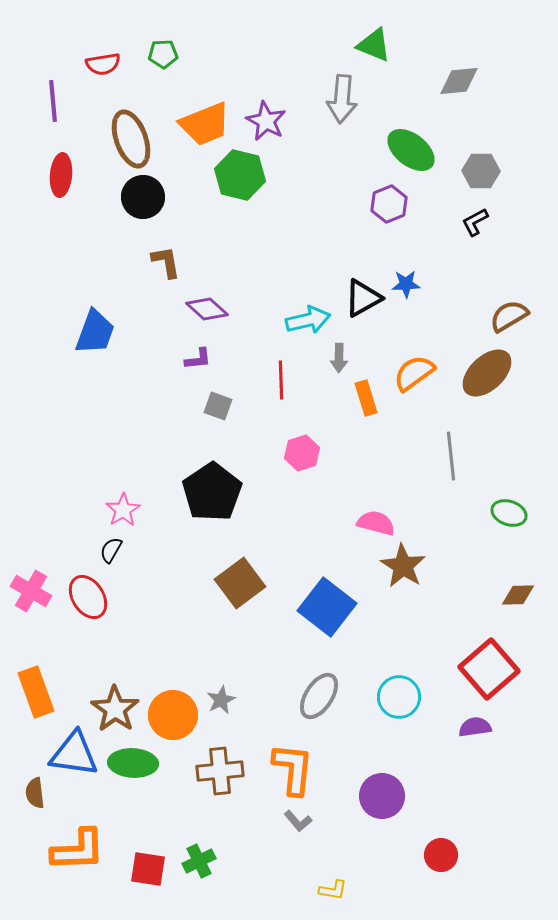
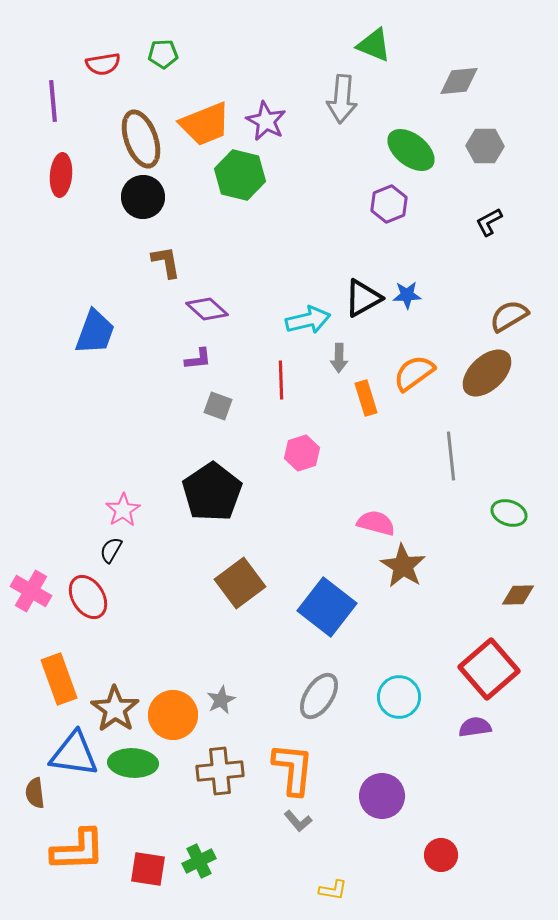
brown ellipse at (131, 139): moved 10 px right
gray hexagon at (481, 171): moved 4 px right, 25 px up
black L-shape at (475, 222): moved 14 px right
blue star at (406, 284): moved 1 px right, 11 px down
orange rectangle at (36, 692): moved 23 px right, 13 px up
